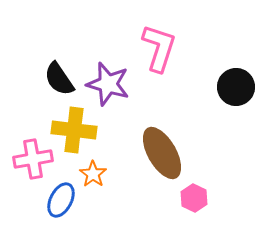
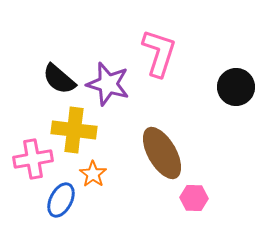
pink L-shape: moved 5 px down
black semicircle: rotated 15 degrees counterclockwise
pink hexagon: rotated 24 degrees counterclockwise
